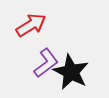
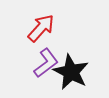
red arrow: moved 10 px right, 3 px down; rotated 16 degrees counterclockwise
